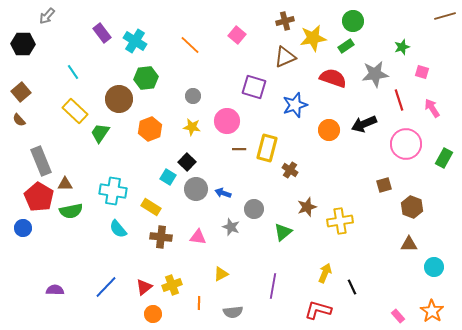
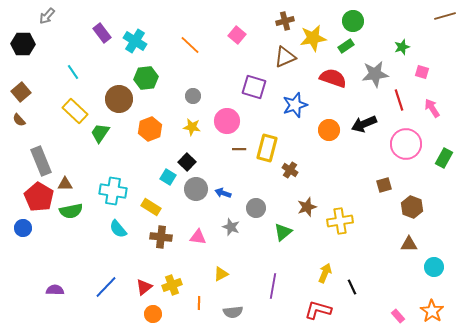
gray circle at (254, 209): moved 2 px right, 1 px up
